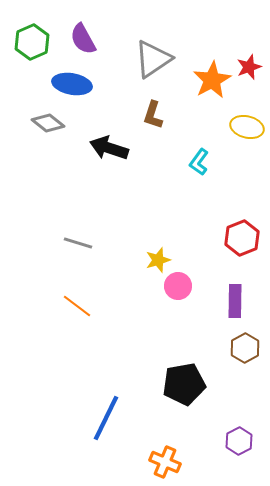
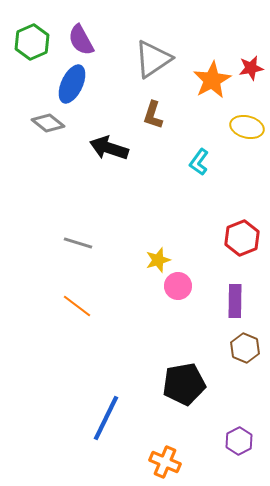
purple semicircle: moved 2 px left, 1 px down
red star: moved 2 px right, 1 px down; rotated 10 degrees clockwise
blue ellipse: rotated 75 degrees counterclockwise
brown hexagon: rotated 8 degrees counterclockwise
